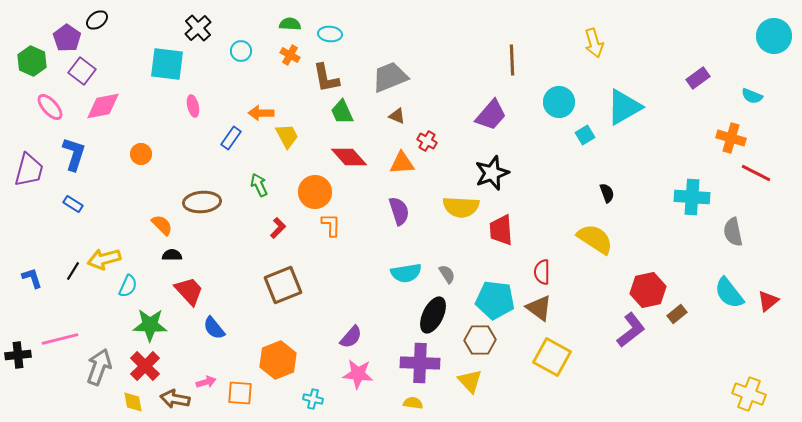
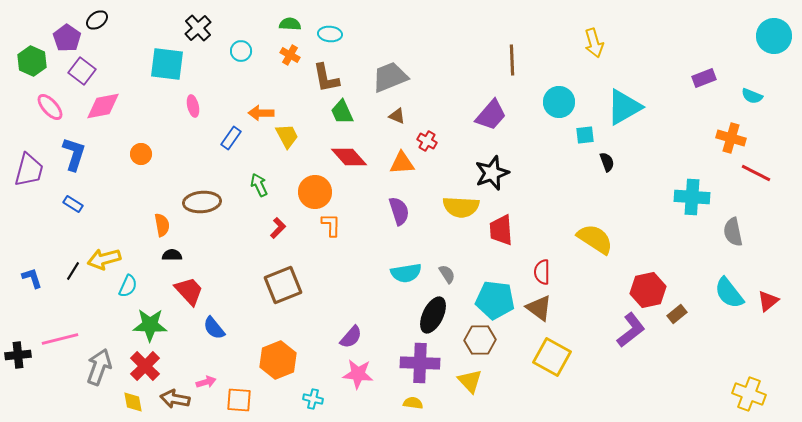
purple rectangle at (698, 78): moved 6 px right; rotated 15 degrees clockwise
cyan square at (585, 135): rotated 24 degrees clockwise
black semicircle at (607, 193): moved 31 px up
orange semicircle at (162, 225): rotated 35 degrees clockwise
orange square at (240, 393): moved 1 px left, 7 px down
